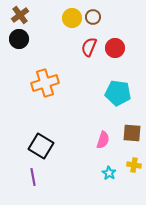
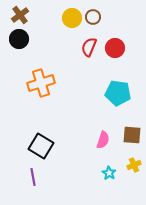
orange cross: moved 4 px left
brown square: moved 2 px down
yellow cross: rotated 32 degrees counterclockwise
